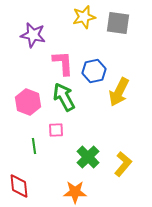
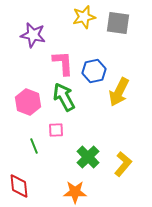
green line: rotated 14 degrees counterclockwise
